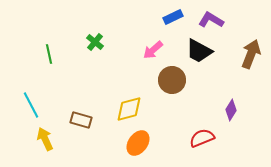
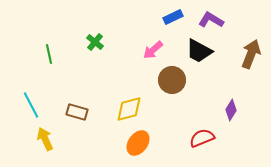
brown rectangle: moved 4 px left, 8 px up
